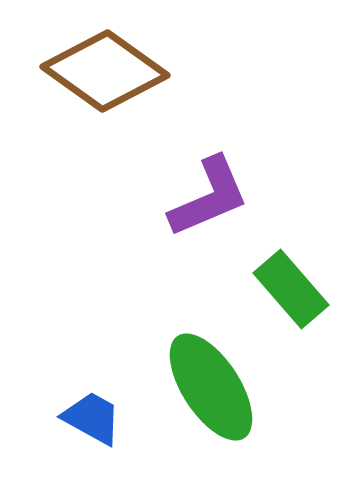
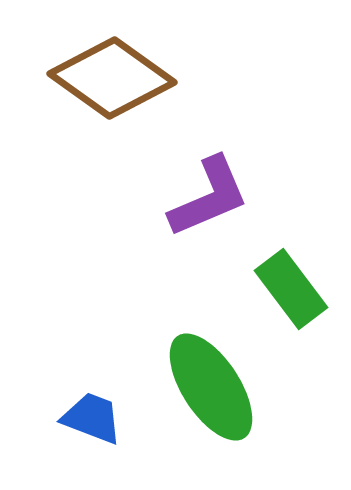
brown diamond: moved 7 px right, 7 px down
green rectangle: rotated 4 degrees clockwise
blue trapezoid: rotated 8 degrees counterclockwise
